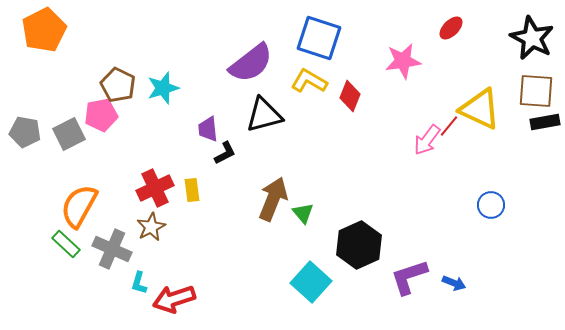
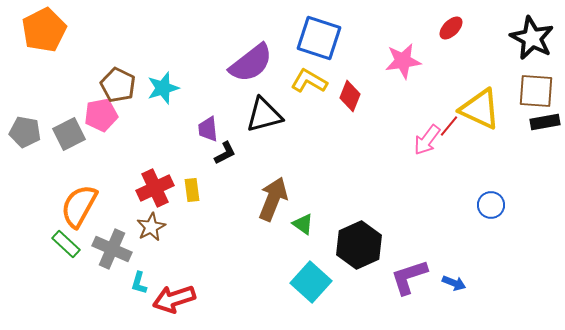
green triangle: moved 11 px down; rotated 15 degrees counterclockwise
